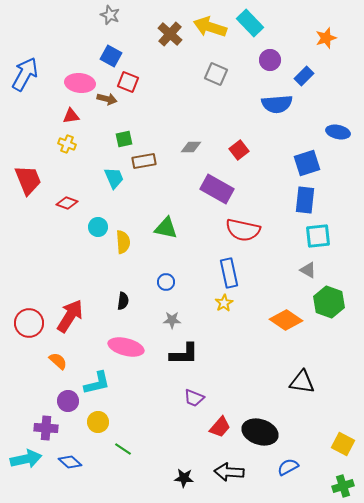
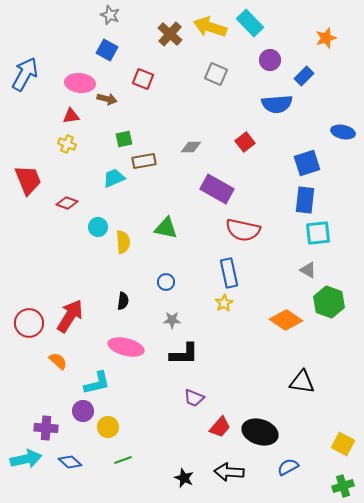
blue square at (111, 56): moved 4 px left, 6 px up
red square at (128, 82): moved 15 px right, 3 px up
blue ellipse at (338, 132): moved 5 px right
red square at (239, 150): moved 6 px right, 8 px up
cyan trapezoid at (114, 178): rotated 90 degrees counterclockwise
cyan square at (318, 236): moved 3 px up
purple circle at (68, 401): moved 15 px right, 10 px down
yellow circle at (98, 422): moved 10 px right, 5 px down
green line at (123, 449): moved 11 px down; rotated 54 degrees counterclockwise
black star at (184, 478): rotated 18 degrees clockwise
